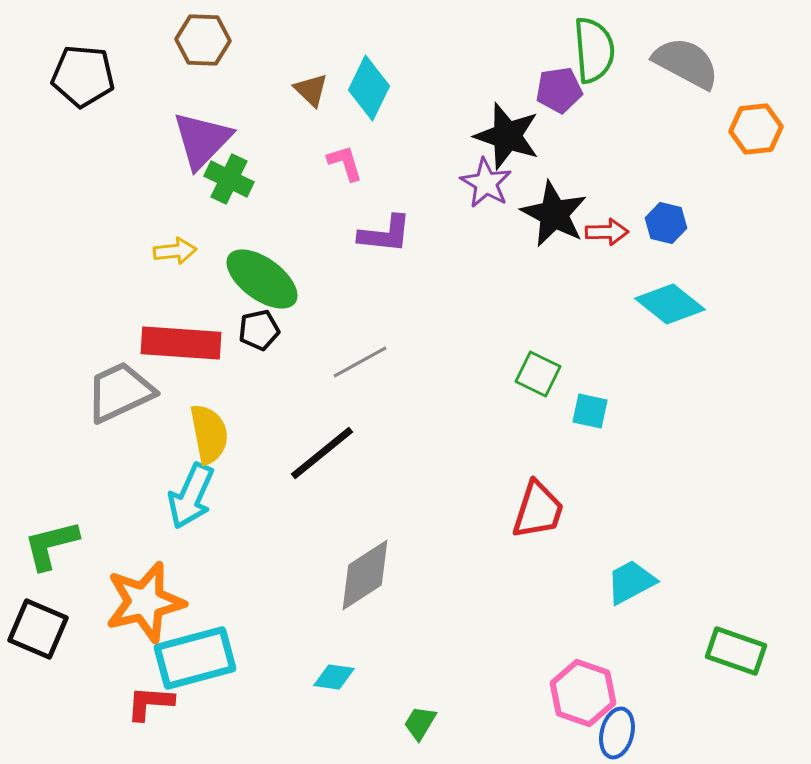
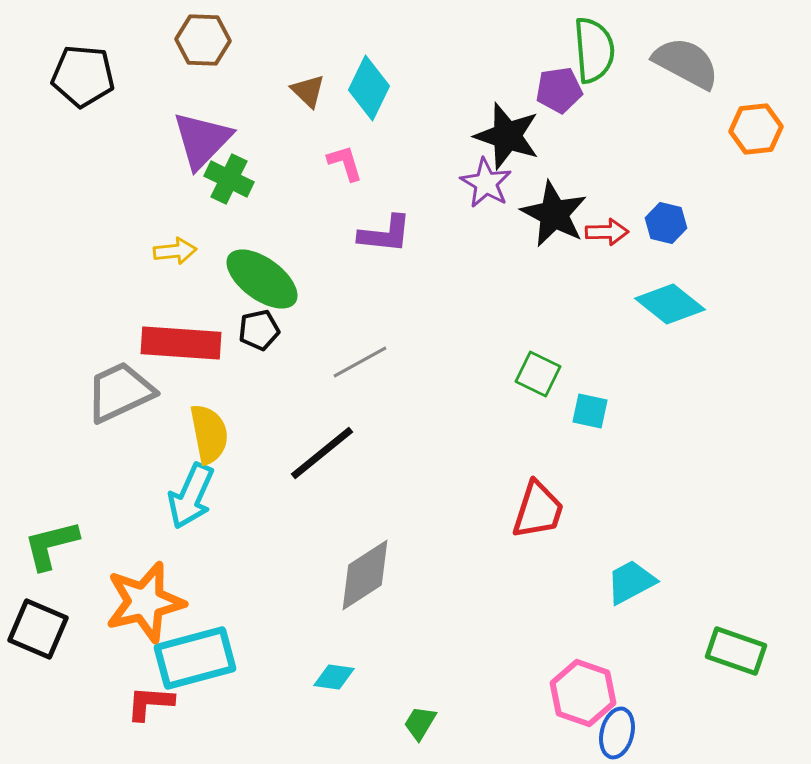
brown triangle at (311, 90): moved 3 px left, 1 px down
